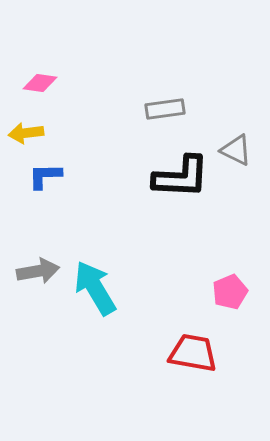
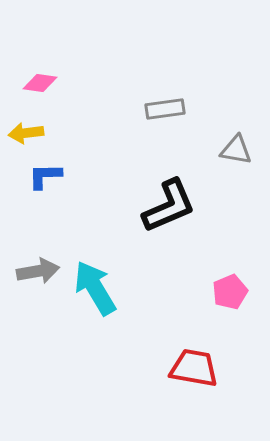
gray triangle: rotated 16 degrees counterclockwise
black L-shape: moved 12 px left, 29 px down; rotated 26 degrees counterclockwise
red trapezoid: moved 1 px right, 15 px down
